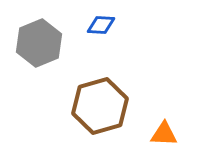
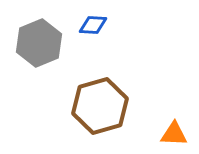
blue diamond: moved 8 px left
orange triangle: moved 10 px right
